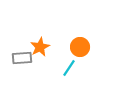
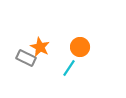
orange star: rotated 18 degrees counterclockwise
gray rectangle: moved 4 px right; rotated 30 degrees clockwise
